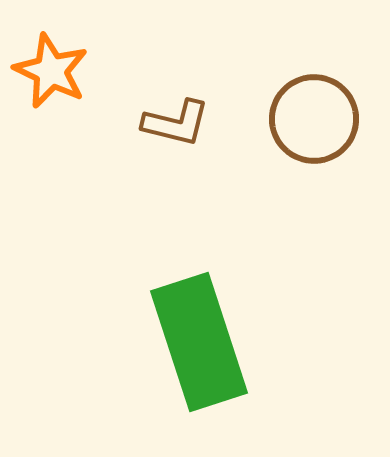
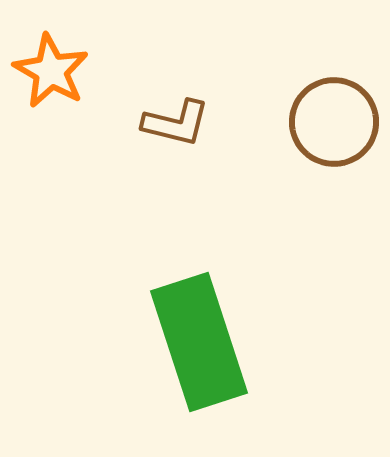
orange star: rotated 4 degrees clockwise
brown circle: moved 20 px right, 3 px down
